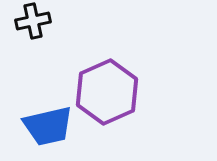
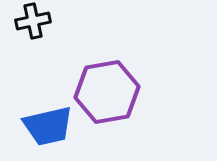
purple hexagon: rotated 14 degrees clockwise
